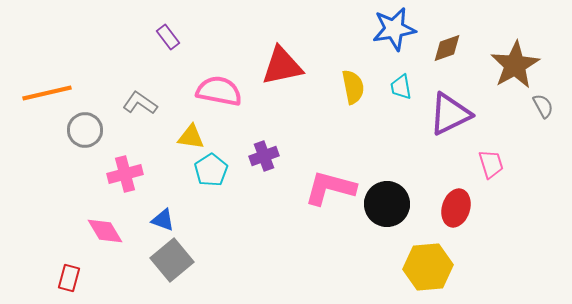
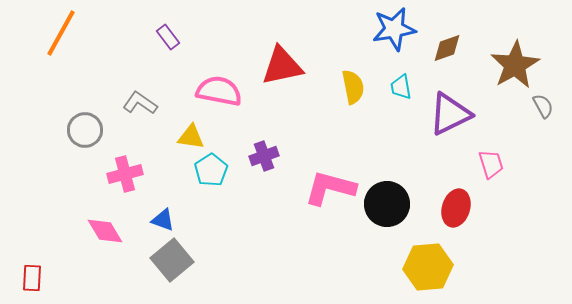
orange line: moved 14 px right, 60 px up; rotated 48 degrees counterclockwise
red rectangle: moved 37 px left; rotated 12 degrees counterclockwise
